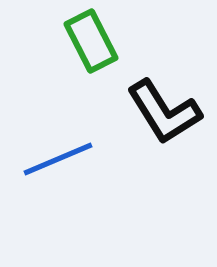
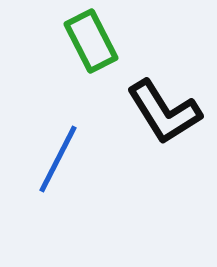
blue line: rotated 40 degrees counterclockwise
